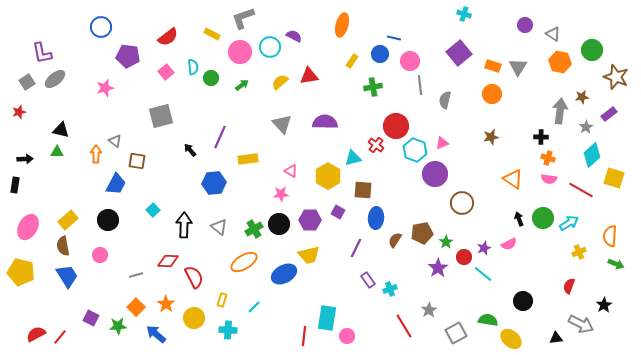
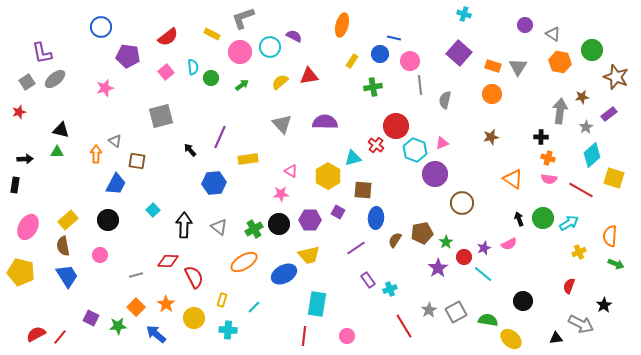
purple square at (459, 53): rotated 10 degrees counterclockwise
purple line at (356, 248): rotated 30 degrees clockwise
cyan rectangle at (327, 318): moved 10 px left, 14 px up
gray square at (456, 333): moved 21 px up
